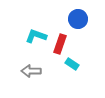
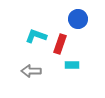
cyan rectangle: moved 1 px down; rotated 32 degrees counterclockwise
